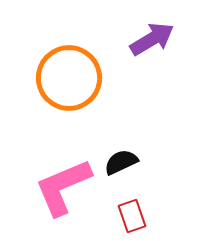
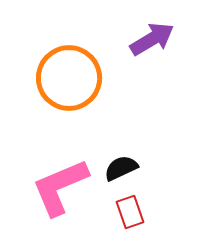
black semicircle: moved 6 px down
pink L-shape: moved 3 px left
red rectangle: moved 2 px left, 4 px up
